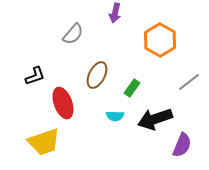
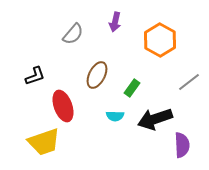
purple arrow: moved 9 px down
red ellipse: moved 3 px down
purple semicircle: rotated 25 degrees counterclockwise
